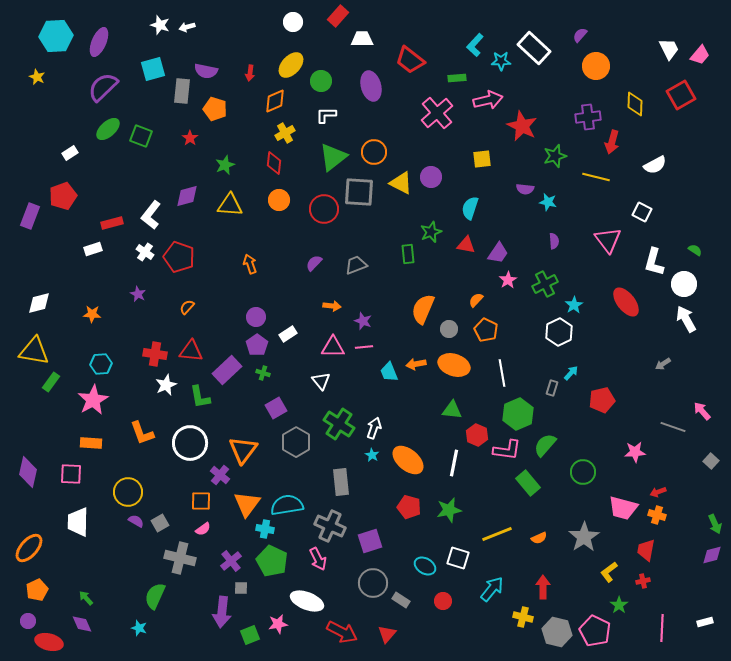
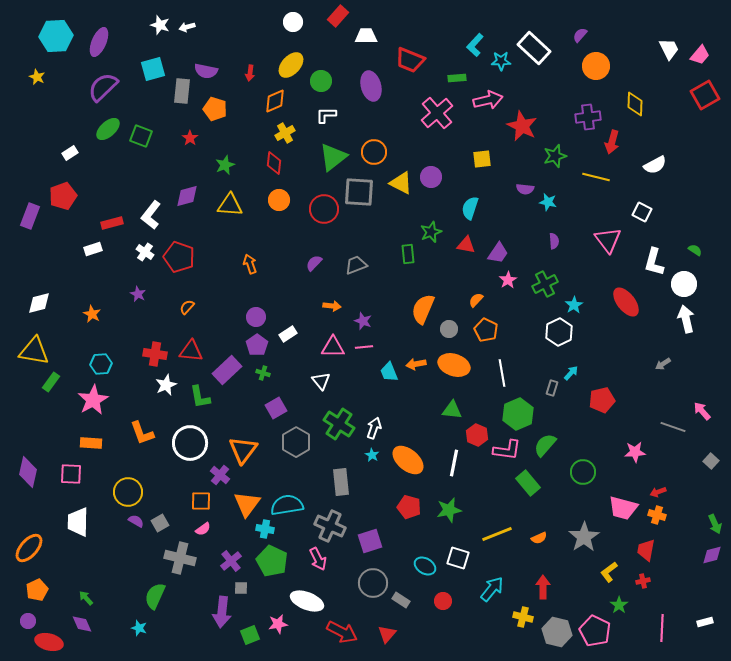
white trapezoid at (362, 39): moved 4 px right, 3 px up
red trapezoid at (410, 60): rotated 16 degrees counterclockwise
red square at (681, 95): moved 24 px right
orange star at (92, 314): rotated 24 degrees clockwise
white arrow at (686, 319): rotated 16 degrees clockwise
